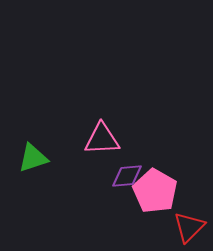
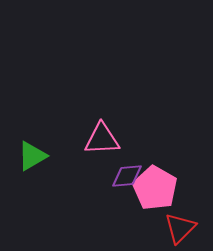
green triangle: moved 1 px left, 2 px up; rotated 12 degrees counterclockwise
pink pentagon: moved 3 px up
red triangle: moved 9 px left, 1 px down
